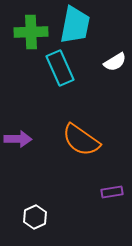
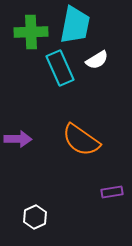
white semicircle: moved 18 px left, 2 px up
